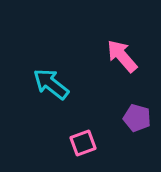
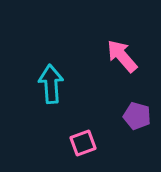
cyan arrow: rotated 48 degrees clockwise
purple pentagon: moved 2 px up
